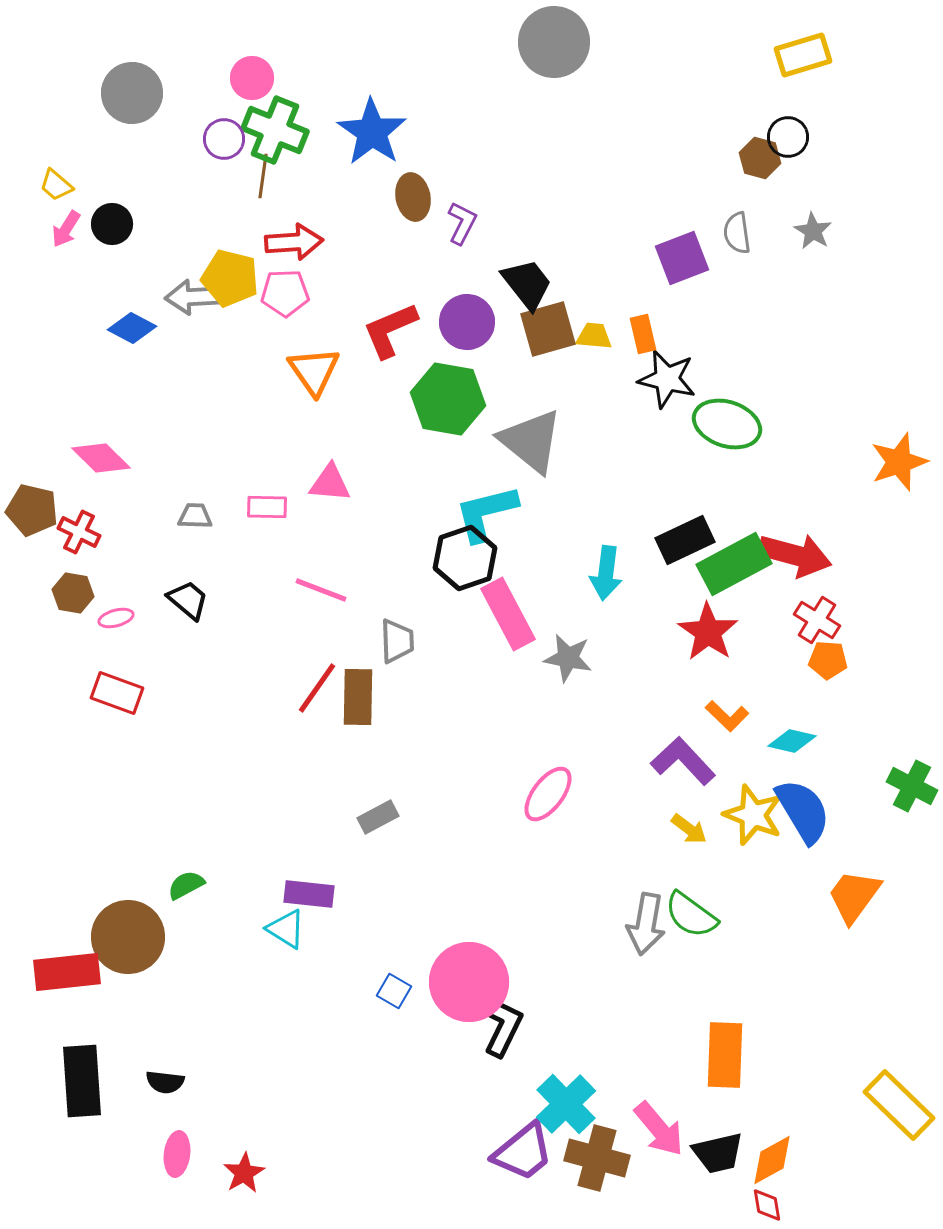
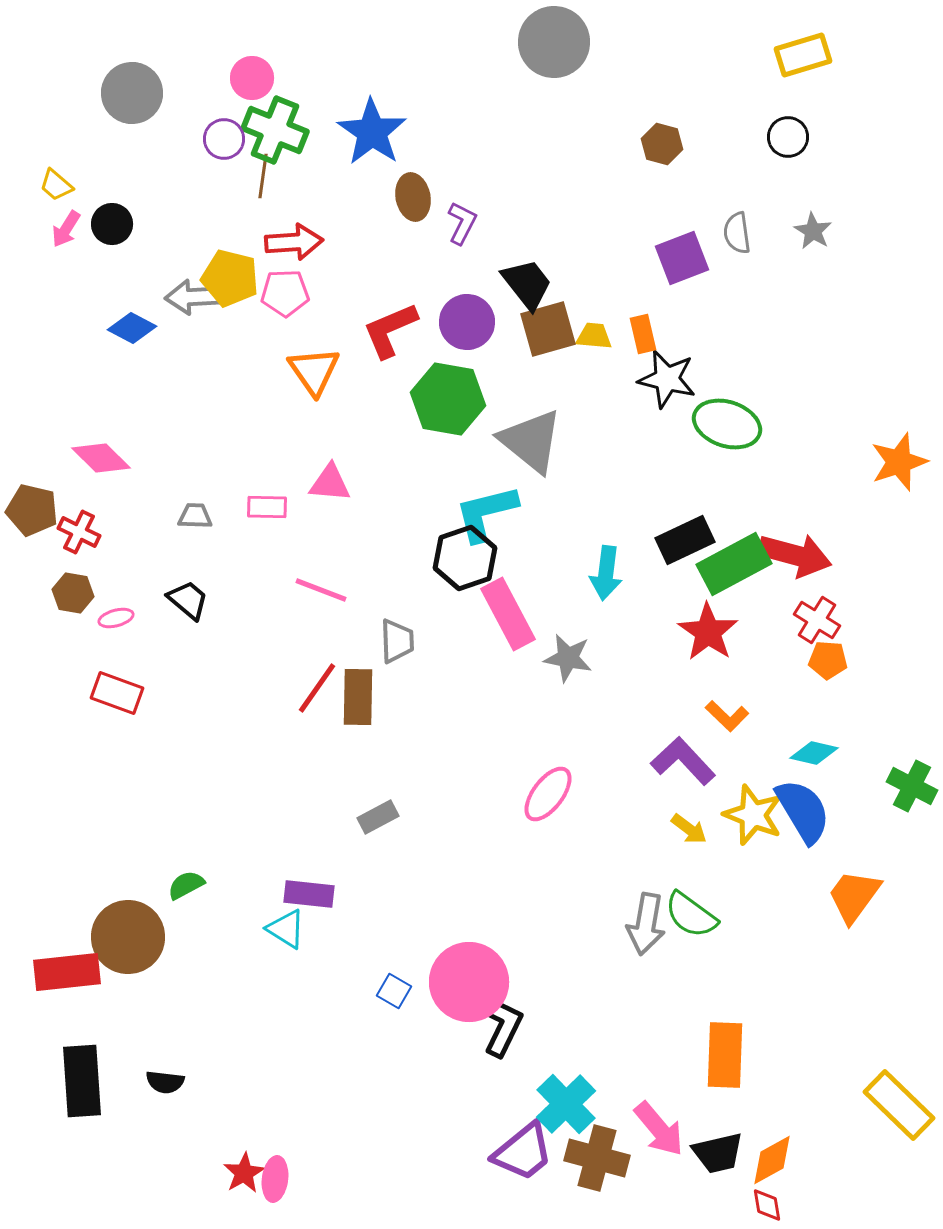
brown hexagon at (760, 158): moved 98 px left, 14 px up
cyan diamond at (792, 741): moved 22 px right, 12 px down
pink ellipse at (177, 1154): moved 98 px right, 25 px down
